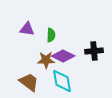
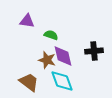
purple triangle: moved 8 px up
green semicircle: rotated 72 degrees counterclockwise
purple diamond: rotated 50 degrees clockwise
brown star: moved 1 px right; rotated 18 degrees clockwise
cyan diamond: rotated 10 degrees counterclockwise
